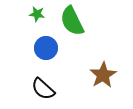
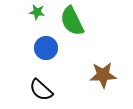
green star: moved 2 px up
brown star: rotated 28 degrees clockwise
black semicircle: moved 2 px left, 1 px down
